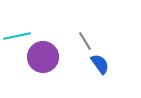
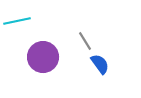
cyan line: moved 15 px up
